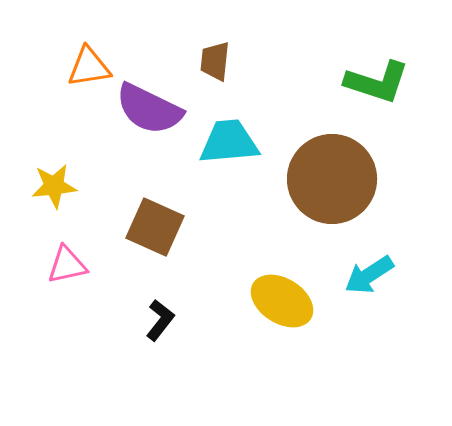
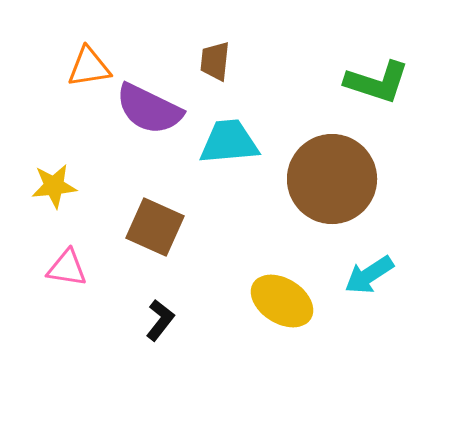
pink triangle: moved 3 px down; rotated 21 degrees clockwise
